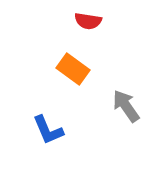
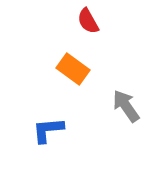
red semicircle: rotated 52 degrees clockwise
blue L-shape: rotated 108 degrees clockwise
